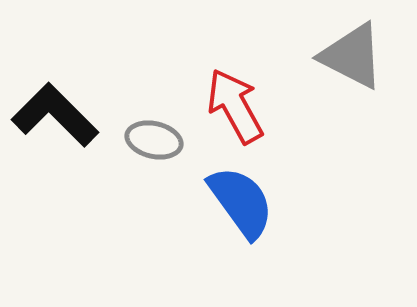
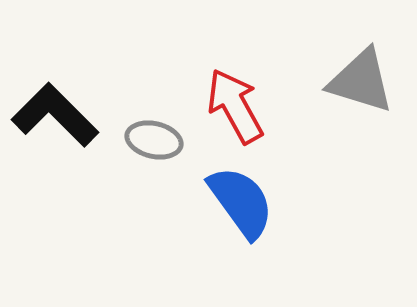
gray triangle: moved 9 px right, 25 px down; rotated 10 degrees counterclockwise
